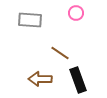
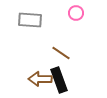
brown line: moved 1 px right
black rectangle: moved 19 px left
